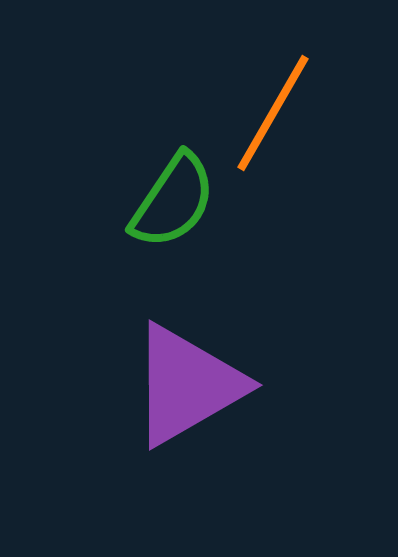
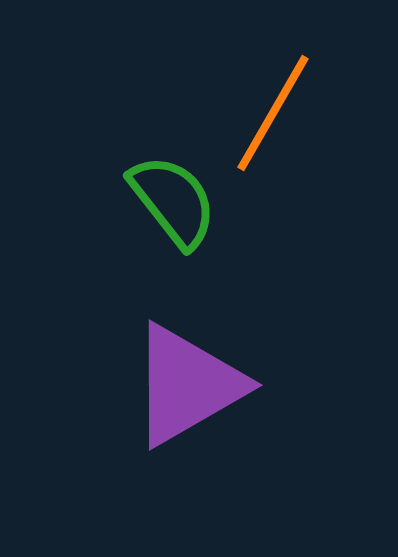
green semicircle: rotated 72 degrees counterclockwise
